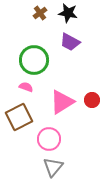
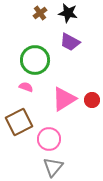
green circle: moved 1 px right
pink triangle: moved 2 px right, 3 px up
brown square: moved 5 px down
